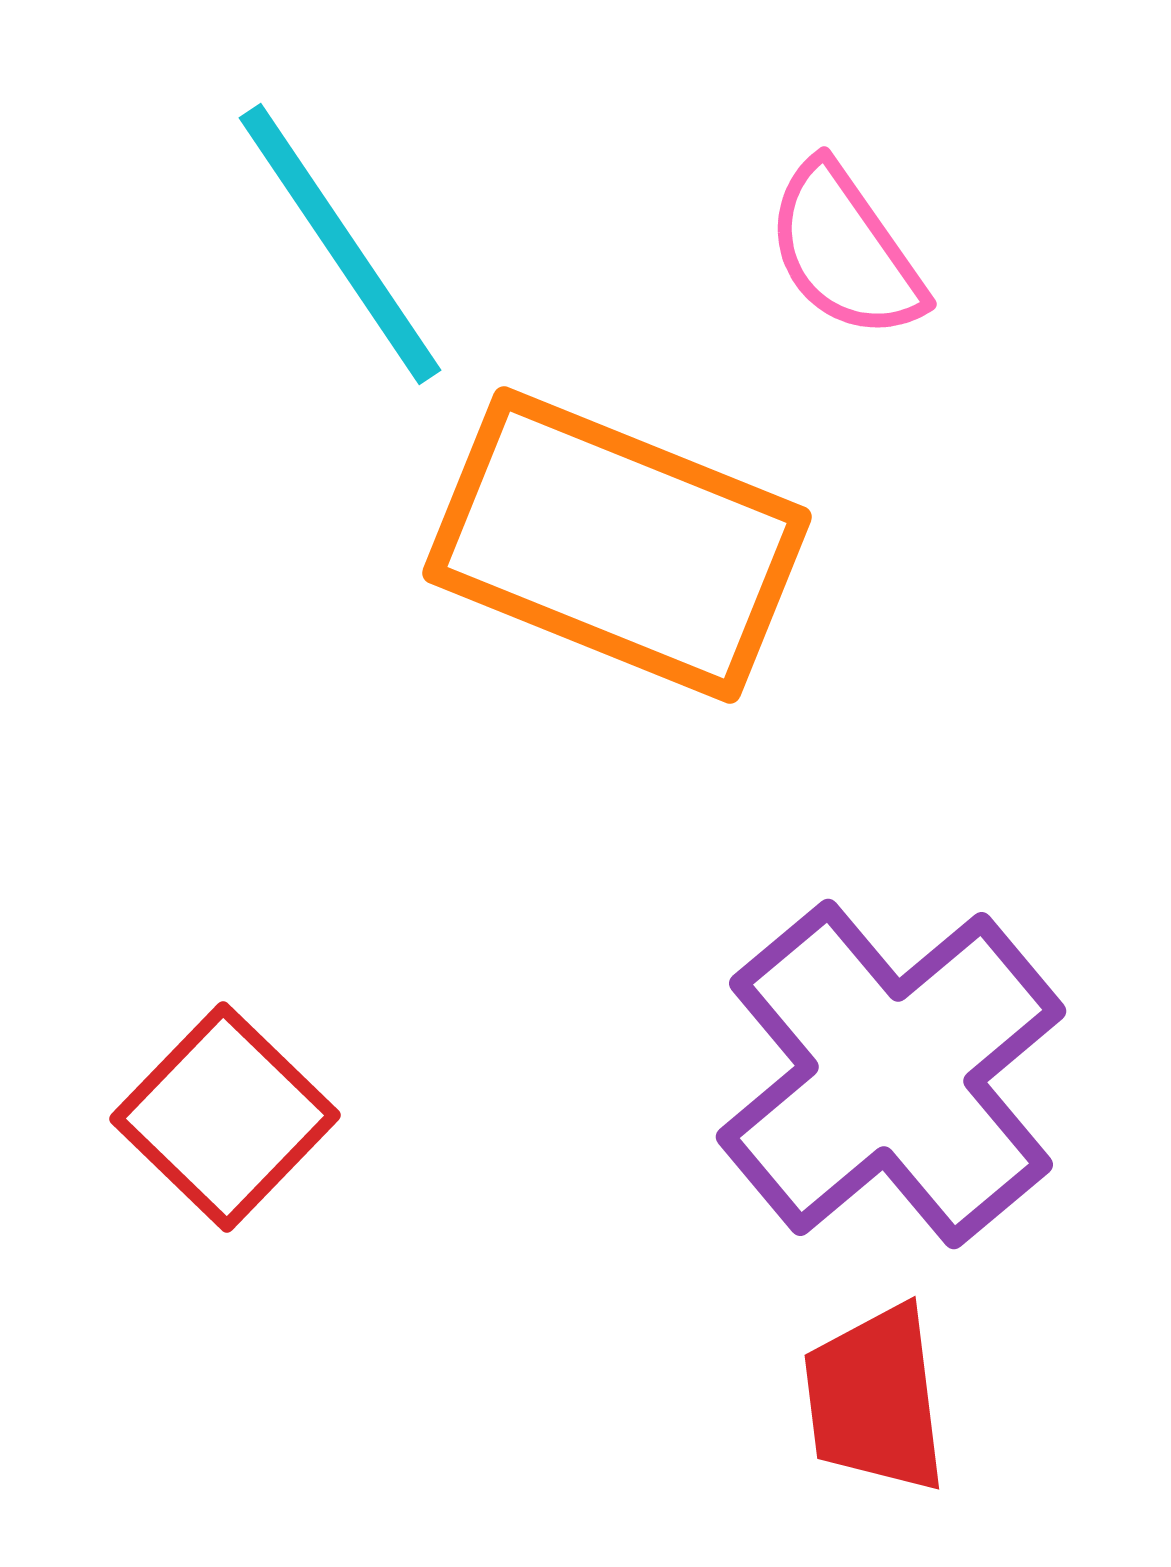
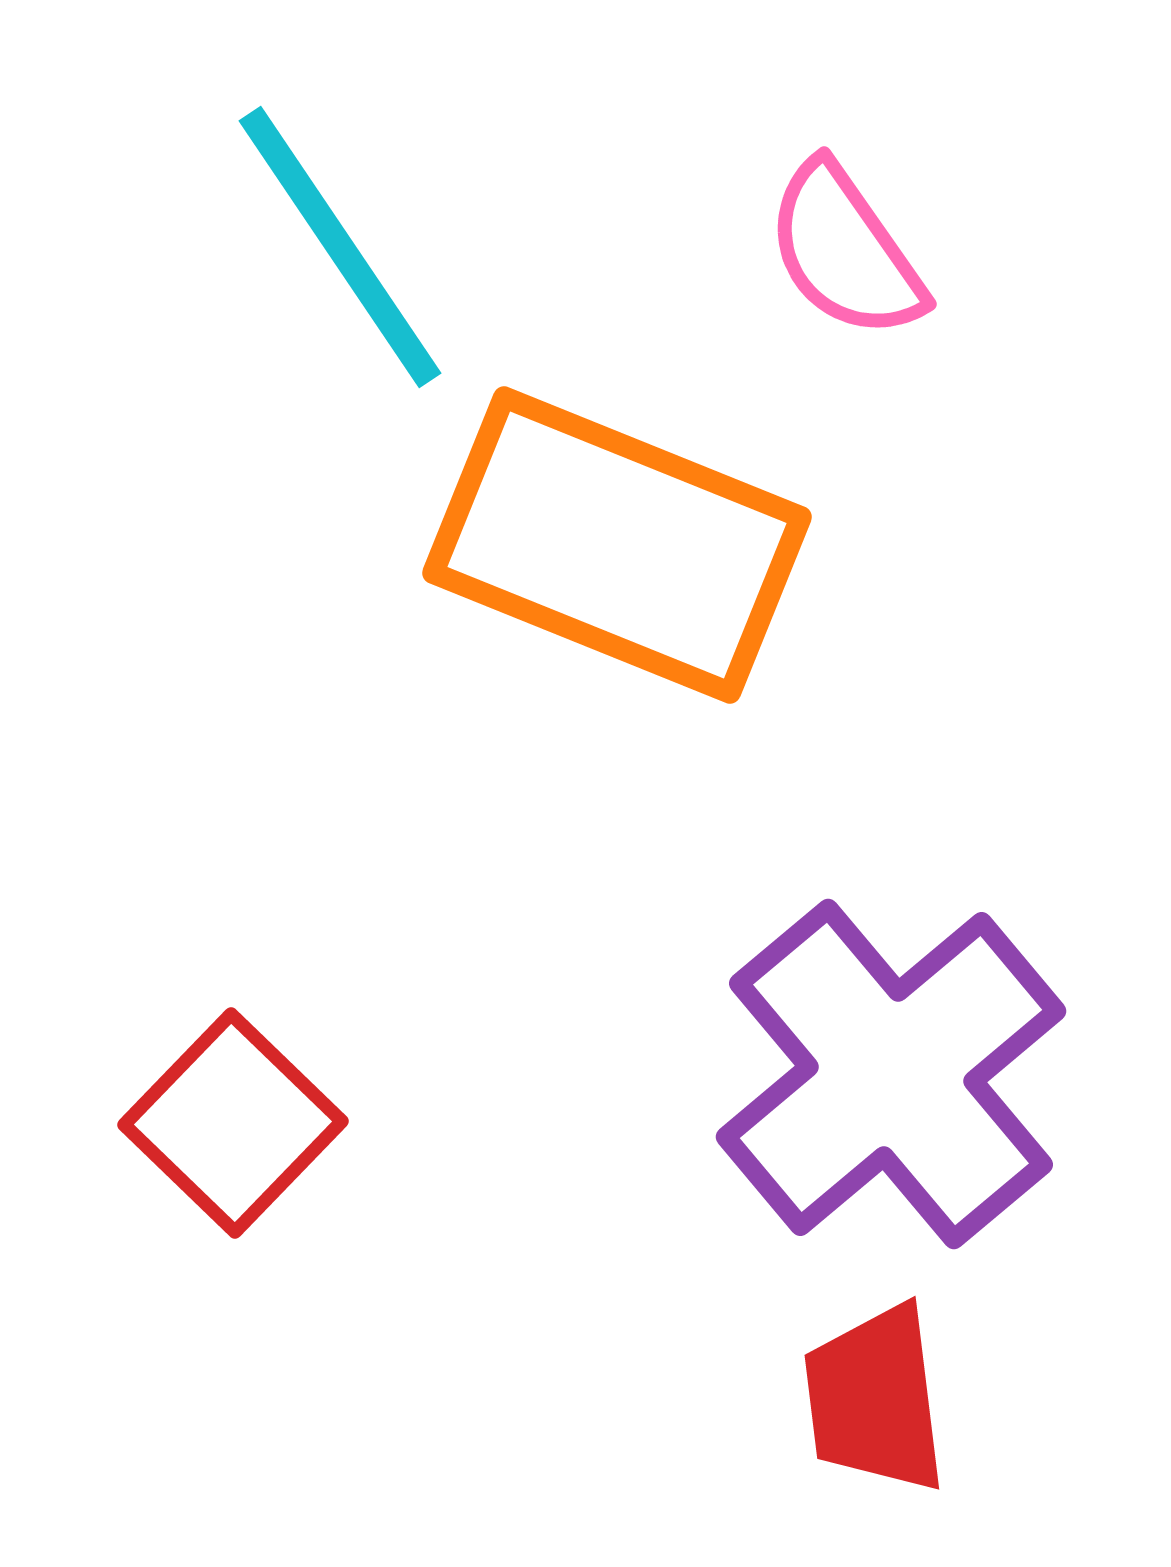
cyan line: moved 3 px down
red square: moved 8 px right, 6 px down
